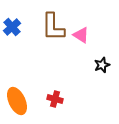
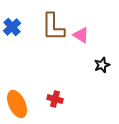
orange ellipse: moved 3 px down
